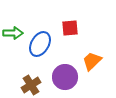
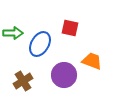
red square: rotated 18 degrees clockwise
orange trapezoid: rotated 65 degrees clockwise
purple circle: moved 1 px left, 2 px up
brown cross: moved 8 px left, 4 px up
